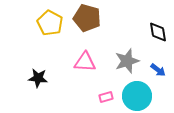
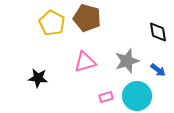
yellow pentagon: moved 2 px right
pink triangle: rotated 20 degrees counterclockwise
